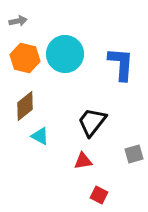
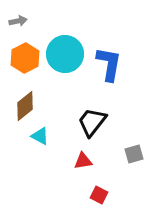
orange hexagon: rotated 20 degrees clockwise
blue L-shape: moved 12 px left; rotated 6 degrees clockwise
